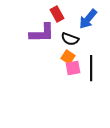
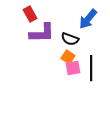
red rectangle: moved 27 px left
